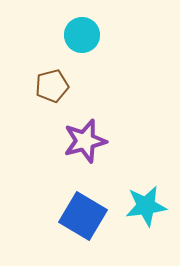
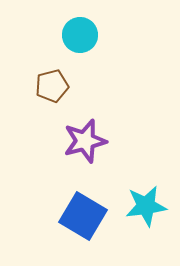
cyan circle: moved 2 px left
